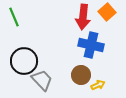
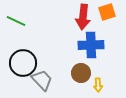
orange square: rotated 24 degrees clockwise
green line: moved 2 px right, 4 px down; rotated 42 degrees counterclockwise
blue cross: rotated 15 degrees counterclockwise
black circle: moved 1 px left, 2 px down
brown circle: moved 2 px up
yellow arrow: rotated 112 degrees clockwise
